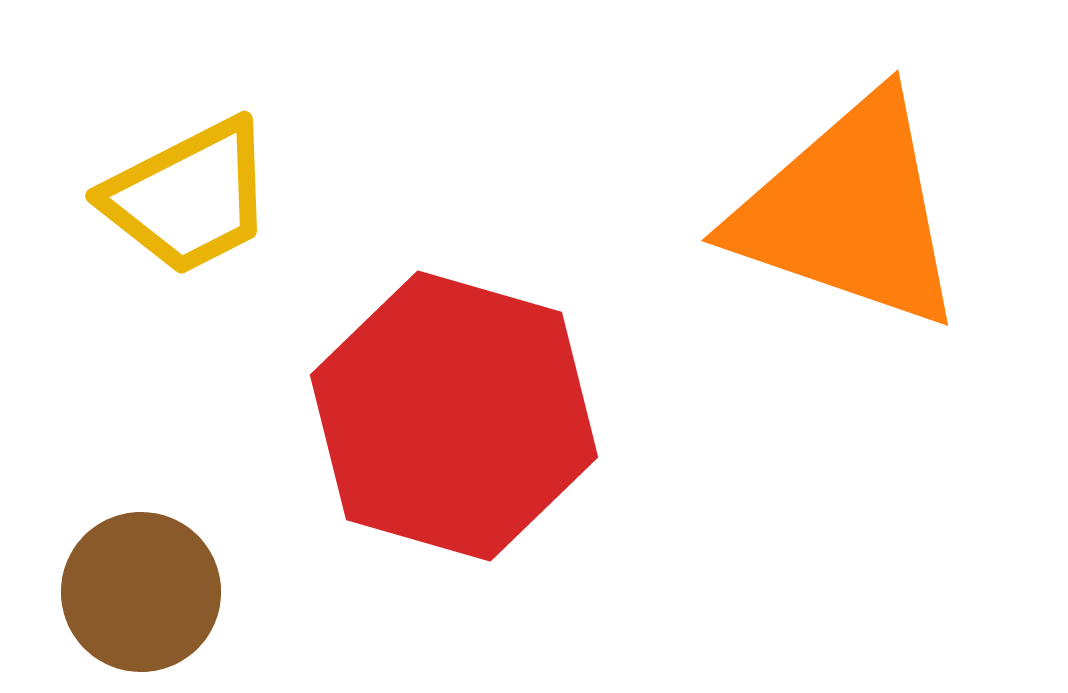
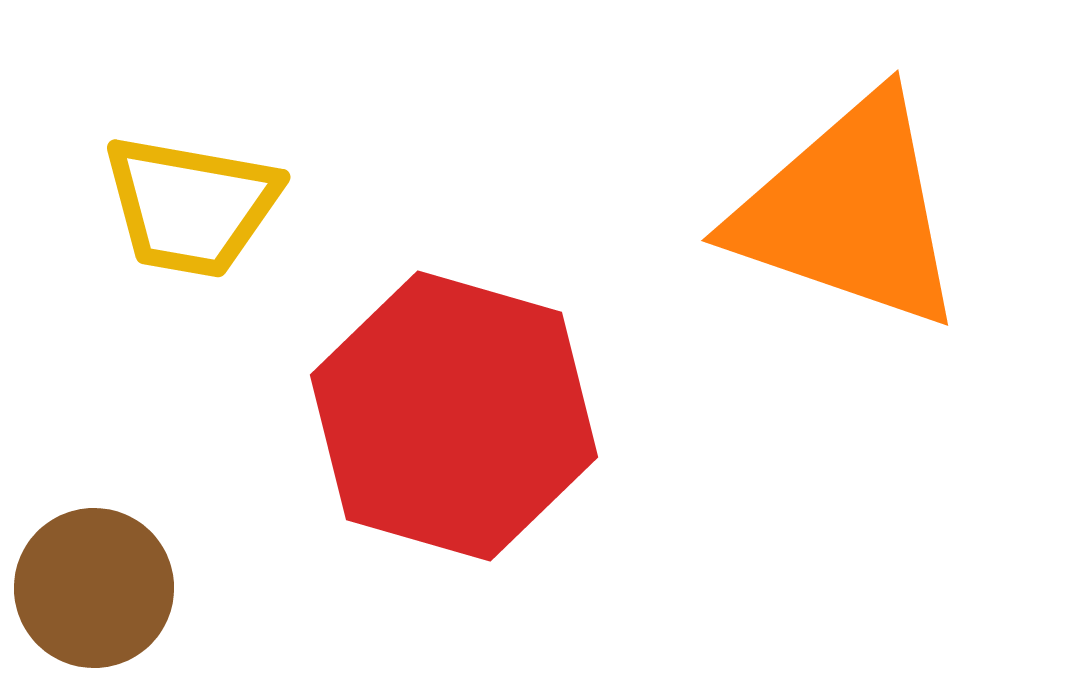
yellow trapezoid: moved 2 px right, 9 px down; rotated 37 degrees clockwise
brown circle: moved 47 px left, 4 px up
